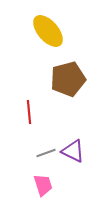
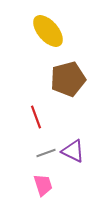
red line: moved 7 px right, 5 px down; rotated 15 degrees counterclockwise
